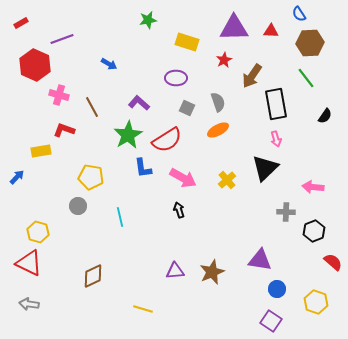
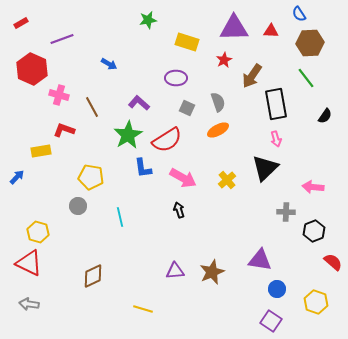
red hexagon at (35, 65): moved 3 px left, 4 px down
